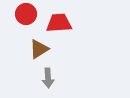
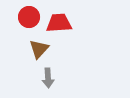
red circle: moved 3 px right, 3 px down
brown triangle: rotated 15 degrees counterclockwise
